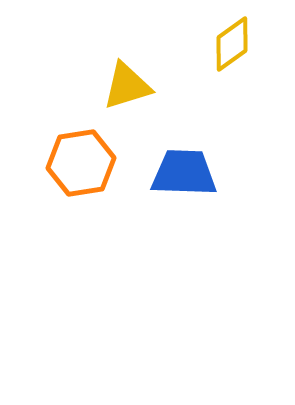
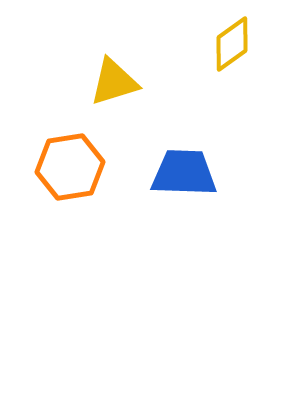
yellow triangle: moved 13 px left, 4 px up
orange hexagon: moved 11 px left, 4 px down
